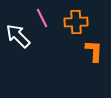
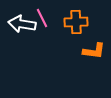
white arrow: moved 4 px right, 12 px up; rotated 36 degrees counterclockwise
orange L-shape: rotated 95 degrees clockwise
